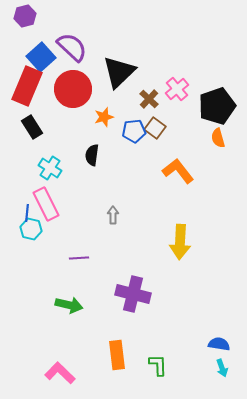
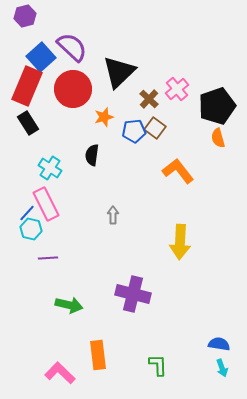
black rectangle: moved 4 px left, 4 px up
blue line: rotated 36 degrees clockwise
purple line: moved 31 px left
orange rectangle: moved 19 px left
